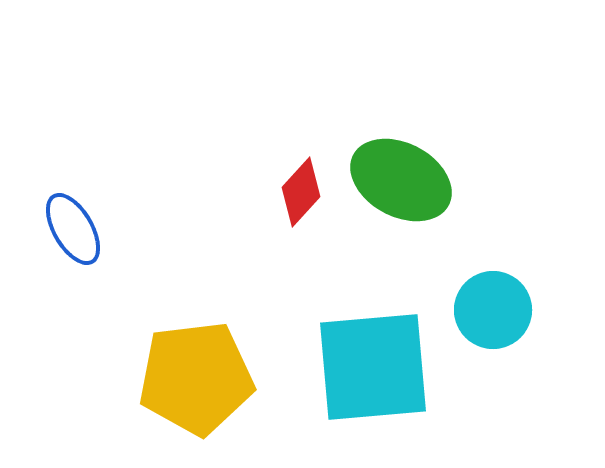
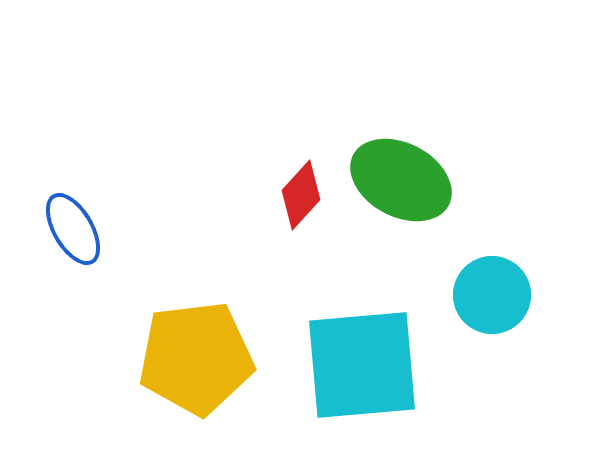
red diamond: moved 3 px down
cyan circle: moved 1 px left, 15 px up
cyan square: moved 11 px left, 2 px up
yellow pentagon: moved 20 px up
